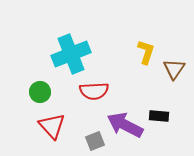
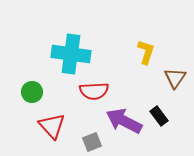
cyan cross: rotated 30 degrees clockwise
brown triangle: moved 1 px right, 9 px down
green circle: moved 8 px left
black rectangle: rotated 48 degrees clockwise
purple arrow: moved 1 px left, 4 px up
gray square: moved 3 px left, 1 px down
